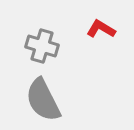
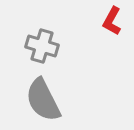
red L-shape: moved 11 px right, 8 px up; rotated 92 degrees counterclockwise
